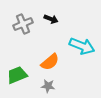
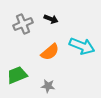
orange semicircle: moved 10 px up
